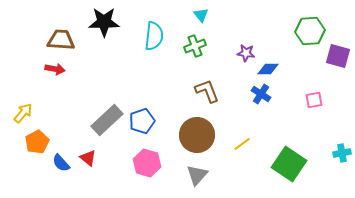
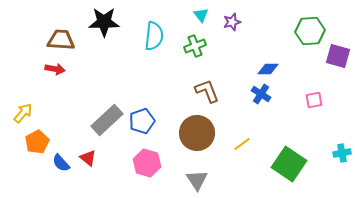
purple star: moved 14 px left, 31 px up; rotated 24 degrees counterclockwise
brown circle: moved 2 px up
gray triangle: moved 5 px down; rotated 15 degrees counterclockwise
